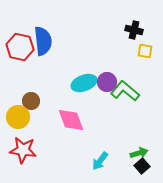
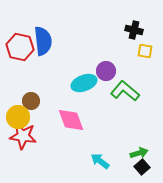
purple circle: moved 1 px left, 11 px up
red star: moved 14 px up
cyan arrow: rotated 90 degrees clockwise
black square: moved 1 px down
